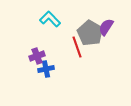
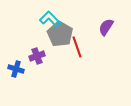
gray pentagon: moved 30 px left, 1 px down
blue cross: moved 30 px left; rotated 28 degrees clockwise
